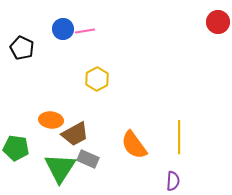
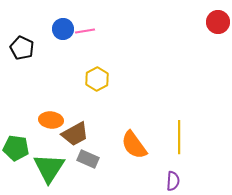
green triangle: moved 11 px left
